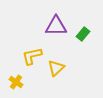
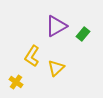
purple triangle: rotated 30 degrees counterclockwise
yellow L-shape: rotated 45 degrees counterclockwise
